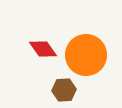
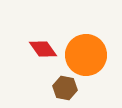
brown hexagon: moved 1 px right, 2 px up; rotated 15 degrees clockwise
